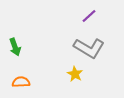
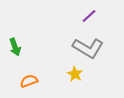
gray L-shape: moved 1 px left
orange semicircle: moved 8 px right, 1 px up; rotated 18 degrees counterclockwise
